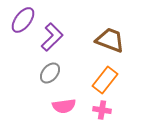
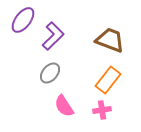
purple L-shape: moved 1 px right, 1 px up
orange rectangle: moved 3 px right
pink semicircle: rotated 65 degrees clockwise
pink cross: rotated 18 degrees counterclockwise
